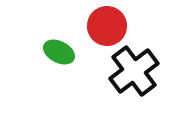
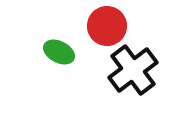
black cross: moved 1 px left, 1 px up
